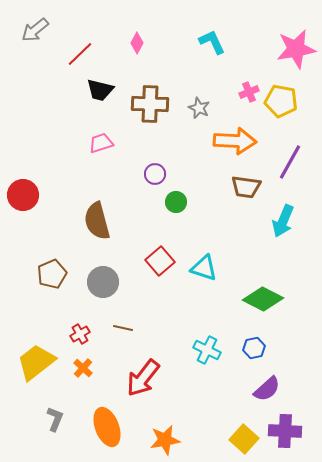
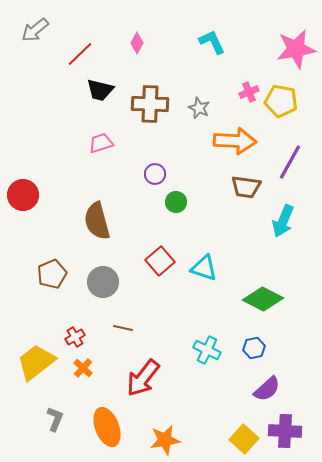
red cross: moved 5 px left, 3 px down
